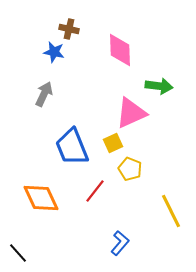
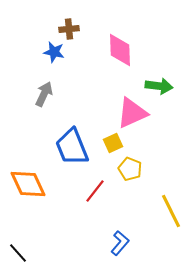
brown cross: rotated 18 degrees counterclockwise
pink triangle: moved 1 px right
orange diamond: moved 13 px left, 14 px up
